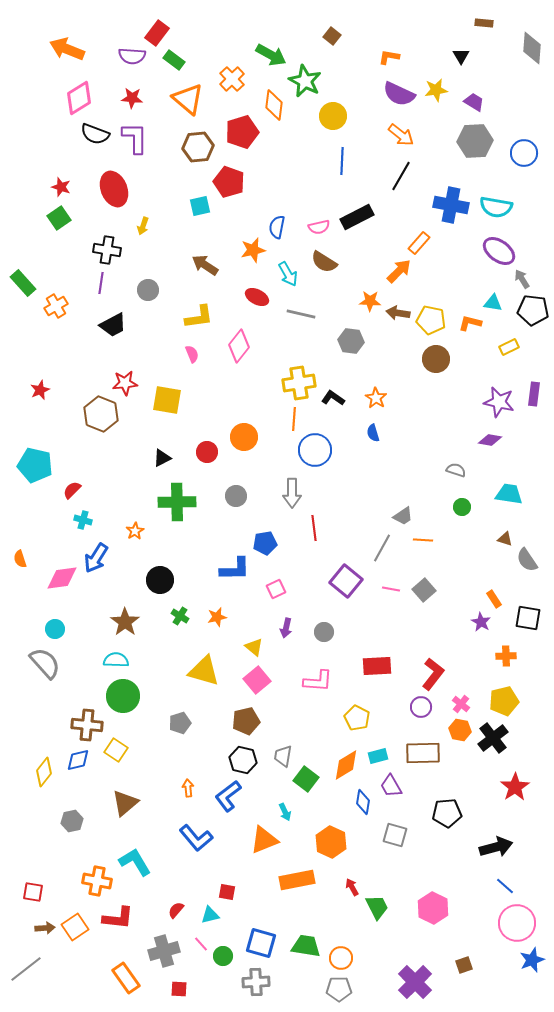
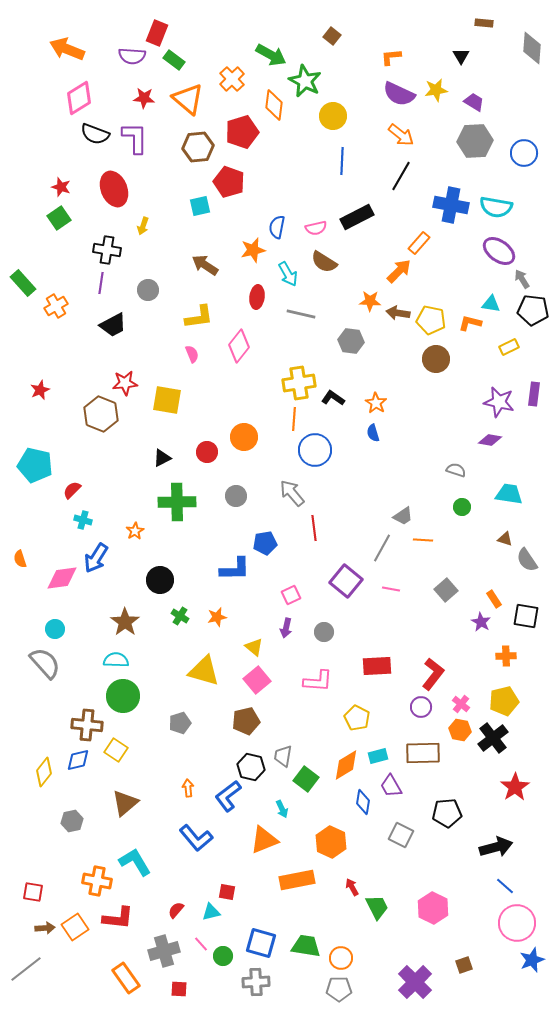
red rectangle at (157, 33): rotated 15 degrees counterclockwise
orange L-shape at (389, 57): moved 2 px right; rotated 15 degrees counterclockwise
red star at (132, 98): moved 12 px right
pink semicircle at (319, 227): moved 3 px left, 1 px down
red ellipse at (257, 297): rotated 70 degrees clockwise
cyan triangle at (493, 303): moved 2 px left, 1 px down
orange star at (376, 398): moved 5 px down
gray arrow at (292, 493): rotated 140 degrees clockwise
pink square at (276, 589): moved 15 px right, 6 px down
gray square at (424, 590): moved 22 px right
black square at (528, 618): moved 2 px left, 2 px up
black hexagon at (243, 760): moved 8 px right, 7 px down
cyan arrow at (285, 812): moved 3 px left, 3 px up
gray square at (395, 835): moved 6 px right; rotated 10 degrees clockwise
cyan triangle at (210, 915): moved 1 px right, 3 px up
